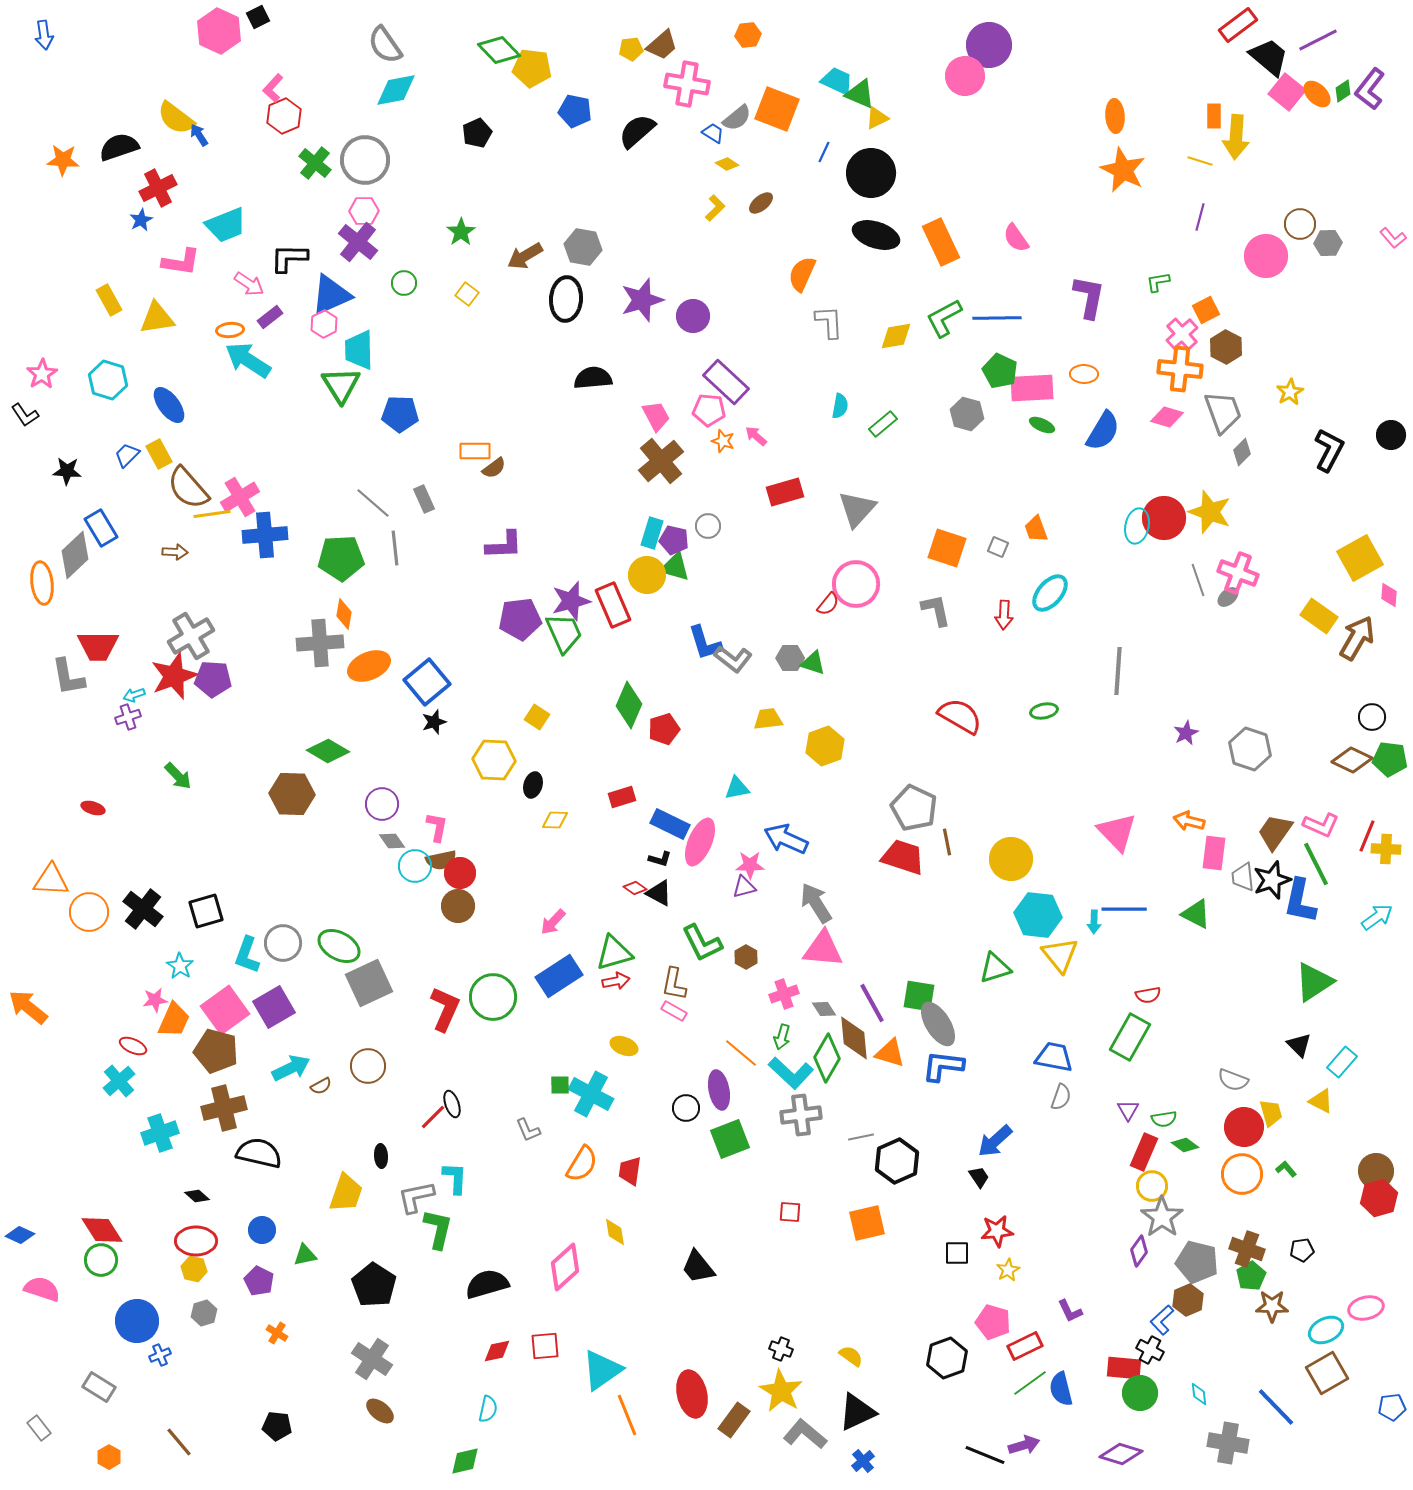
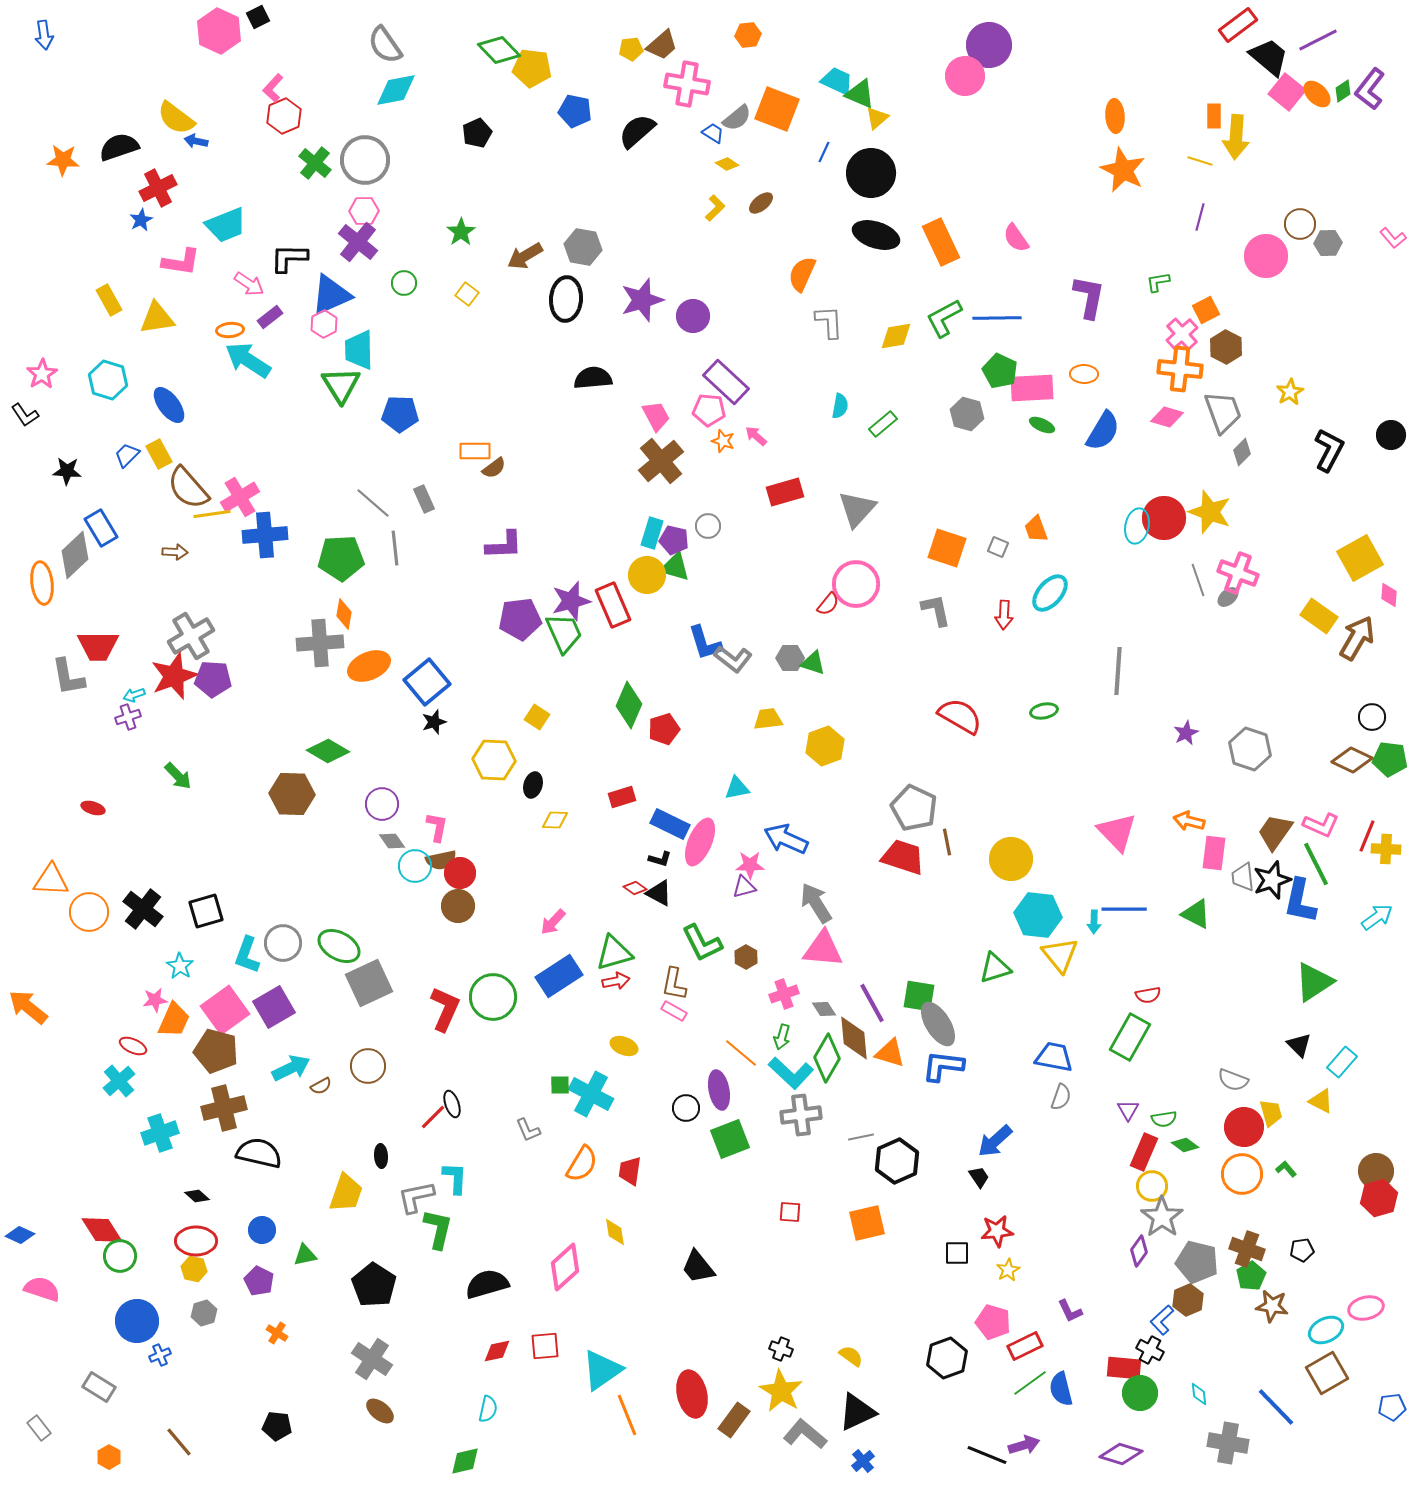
yellow triangle at (877, 118): rotated 15 degrees counterclockwise
blue arrow at (199, 135): moved 3 px left, 6 px down; rotated 45 degrees counterclockwise
green circle at (101, 1260): moved 19 px right, 4 px up
brown star at (1272, 1306): rotated 8 degrees clockwise
black line at (985, 1455): moved 2 px right
